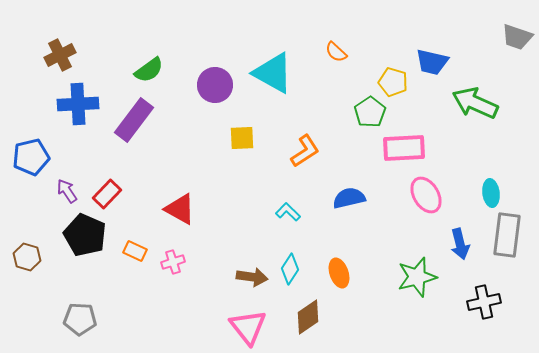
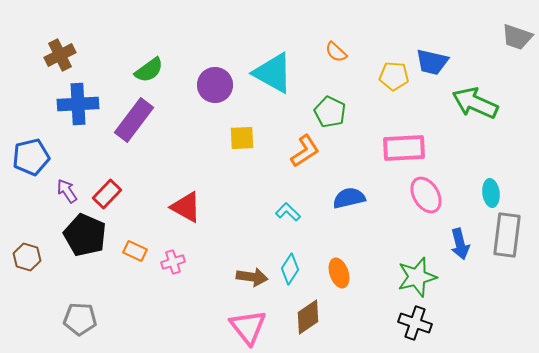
yellow pentagon: moved 1 px right, 6 px up; rotated 12 degrees counterclockwise
green pentagon: moved 40 px left; rotated 12 degrees counterclockwise
red triangle: moved 6 px right, 2 px up
black cross: moved 69 px left, 21 px down; rotated 32 degrees clockwise
